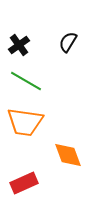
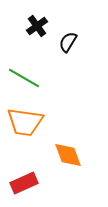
black cross: moved 18 px right, 19 px up
green line: moved 2 px left, 3 px up
